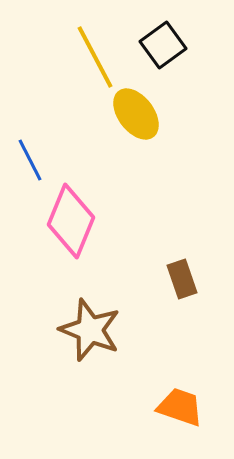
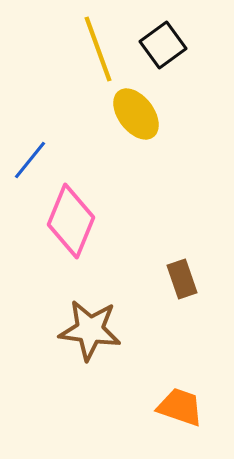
yellow line: moved 3 px right, 8 px up; rotated 8 degrees clockwise
blue line: rotated 66 degrees clockwise
brown star: rotated 14 degrees counterclockwise
